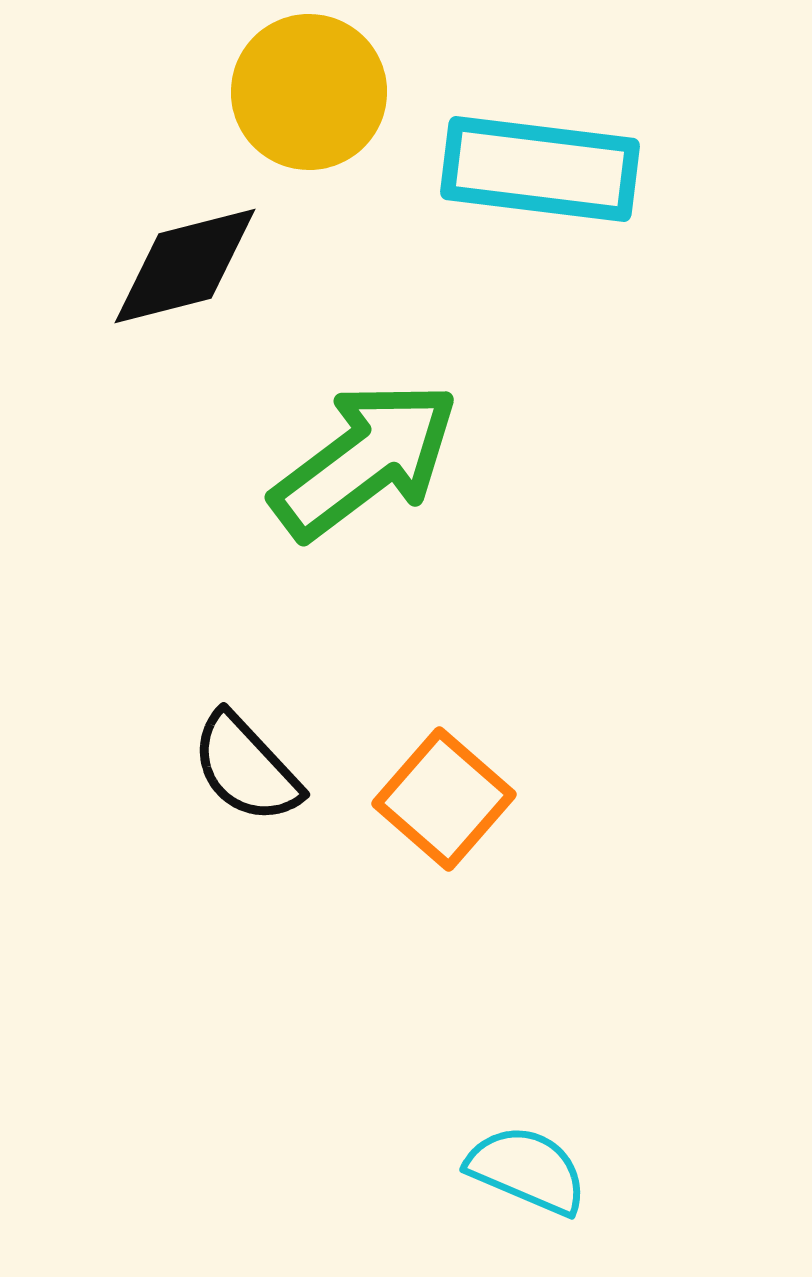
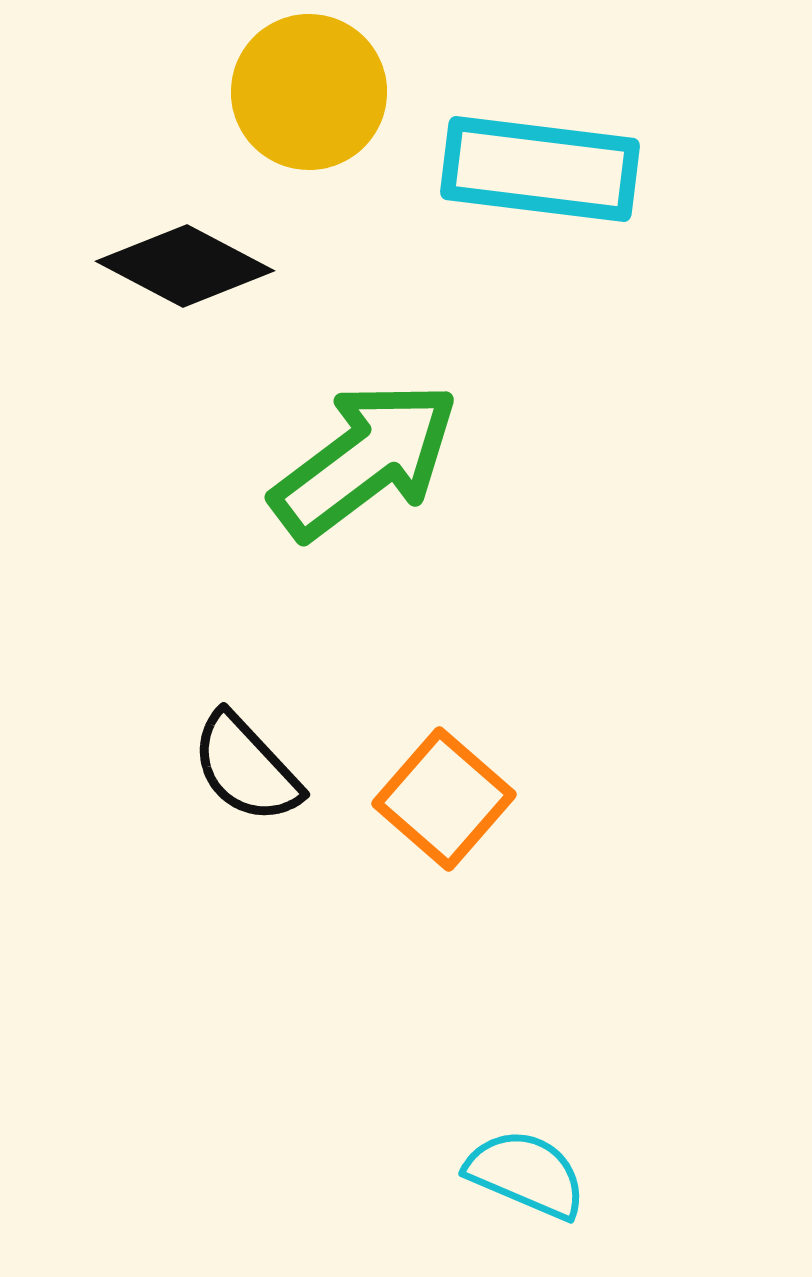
black diamond: rotated 42 degrees clockwise
cyan semicircle: moved 1 px left, 4 px down
